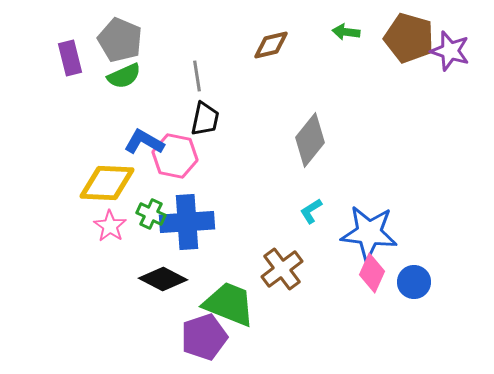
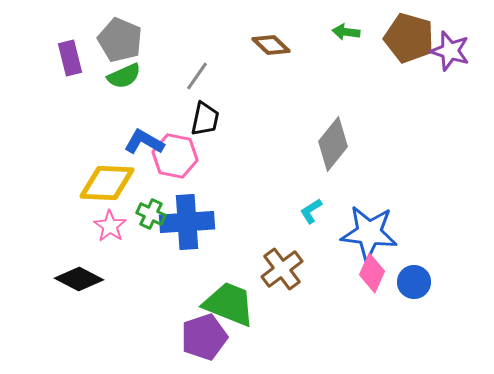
brown diamond: rotated 57 degrees clockwise
gray line: rotated 44 degrees clockwise
gray diamond: moved 23 px right, 4 px down
black diamond: moved 84 px left
